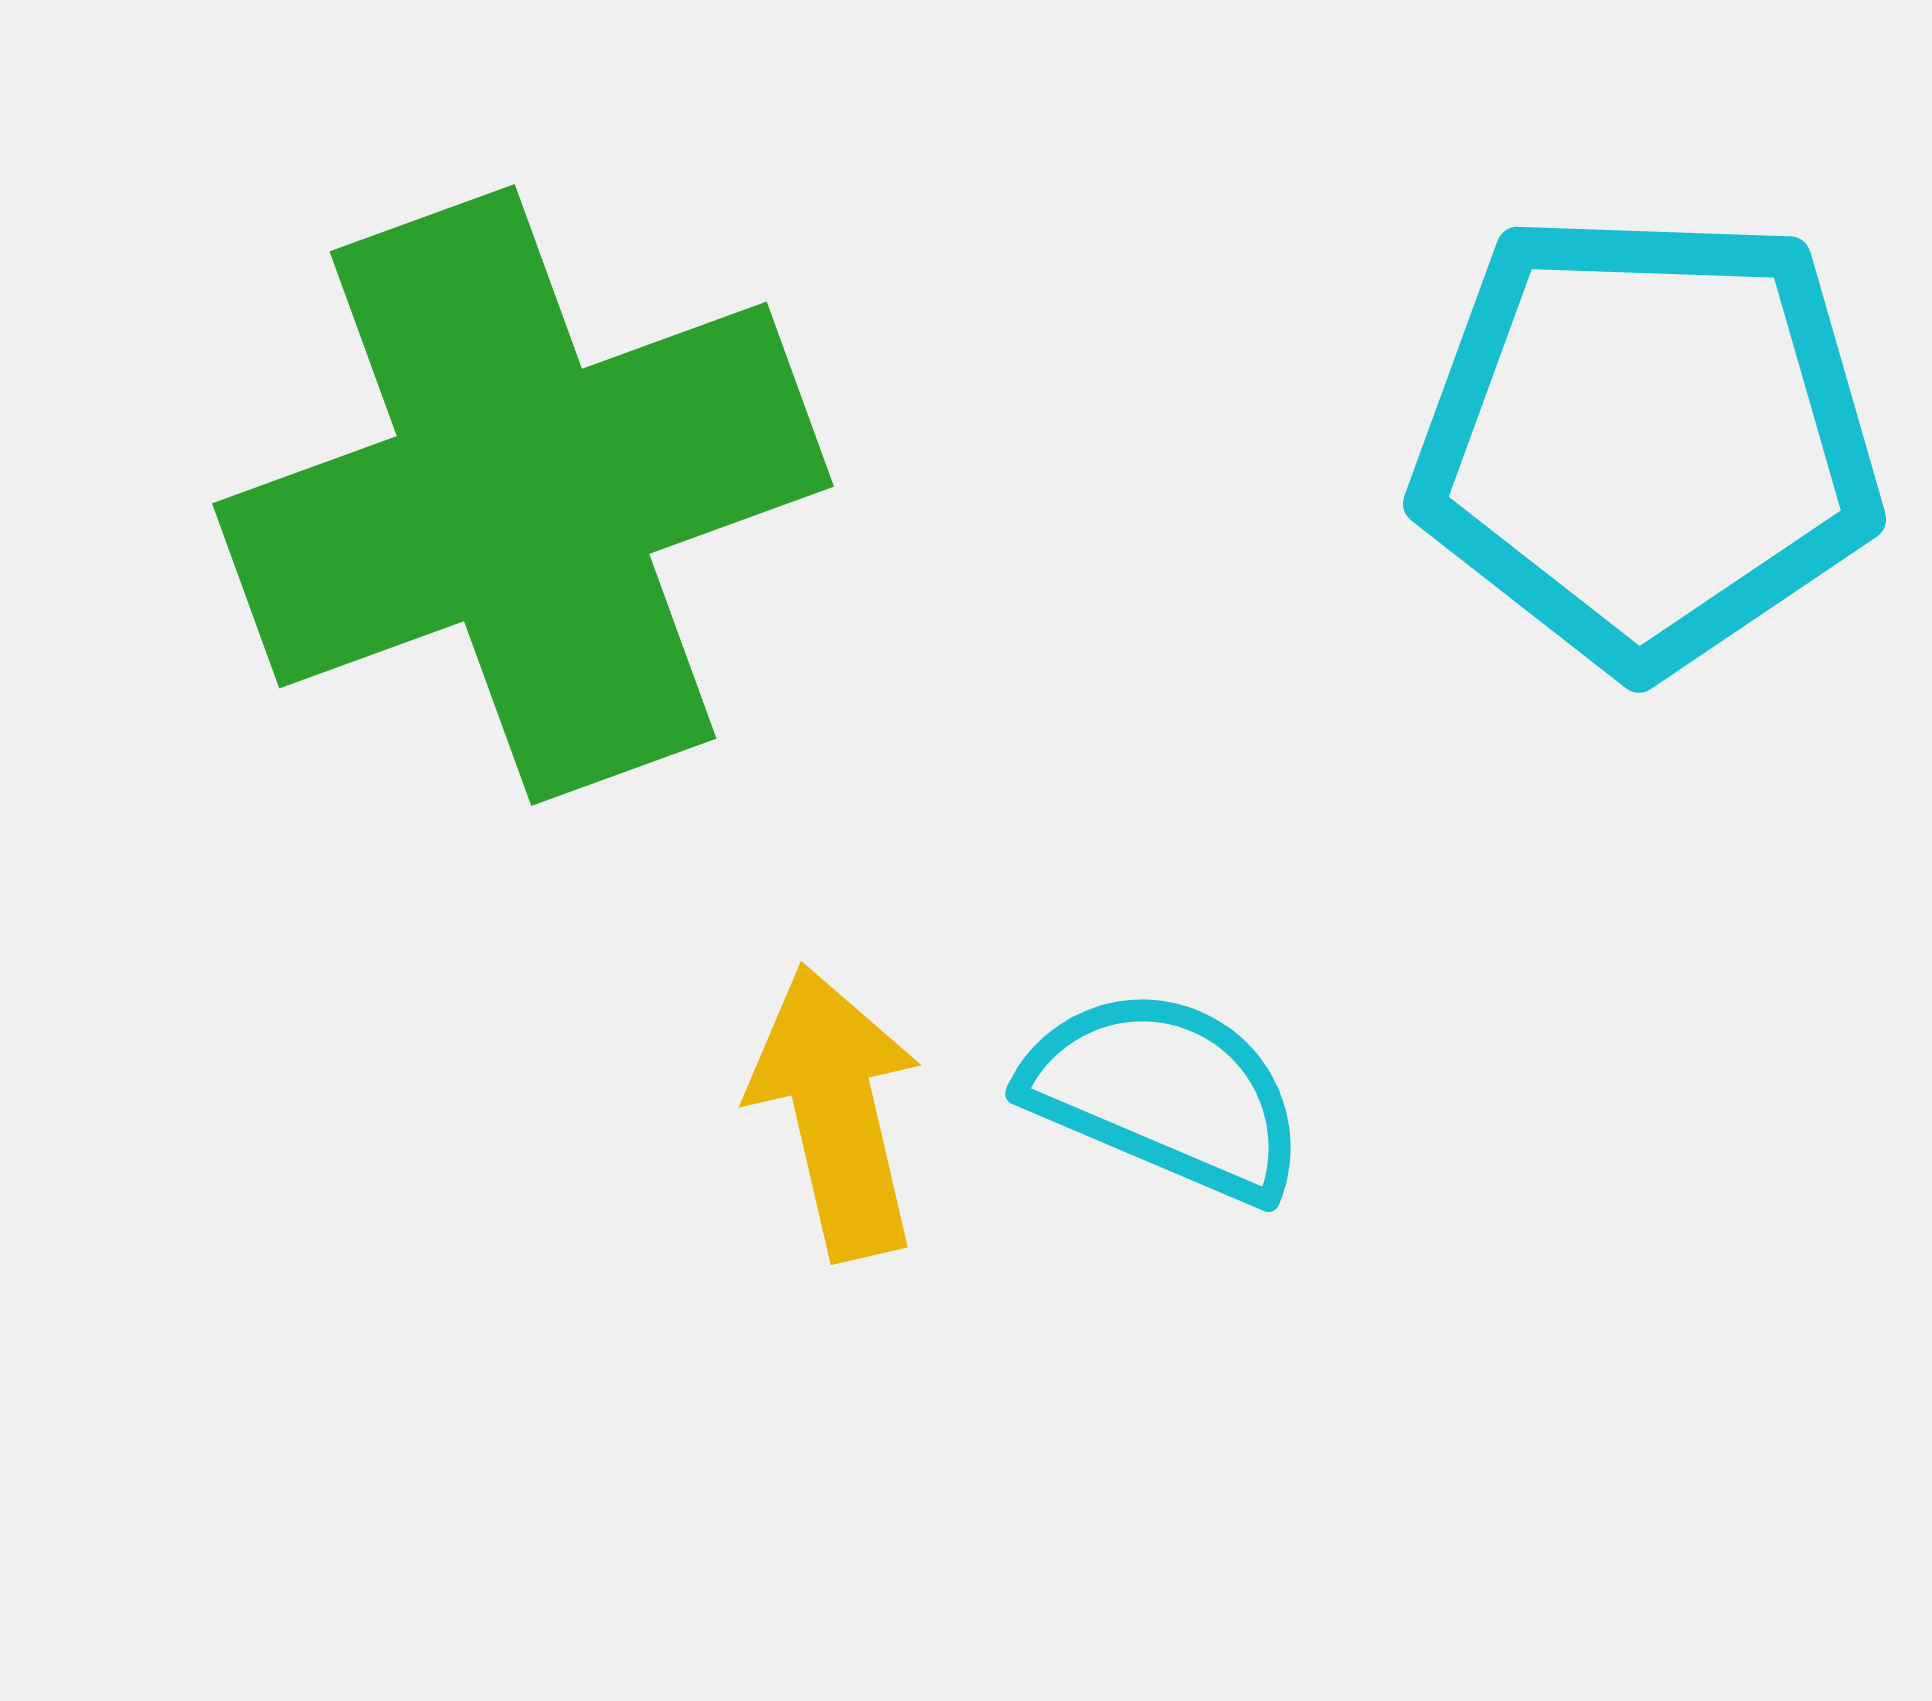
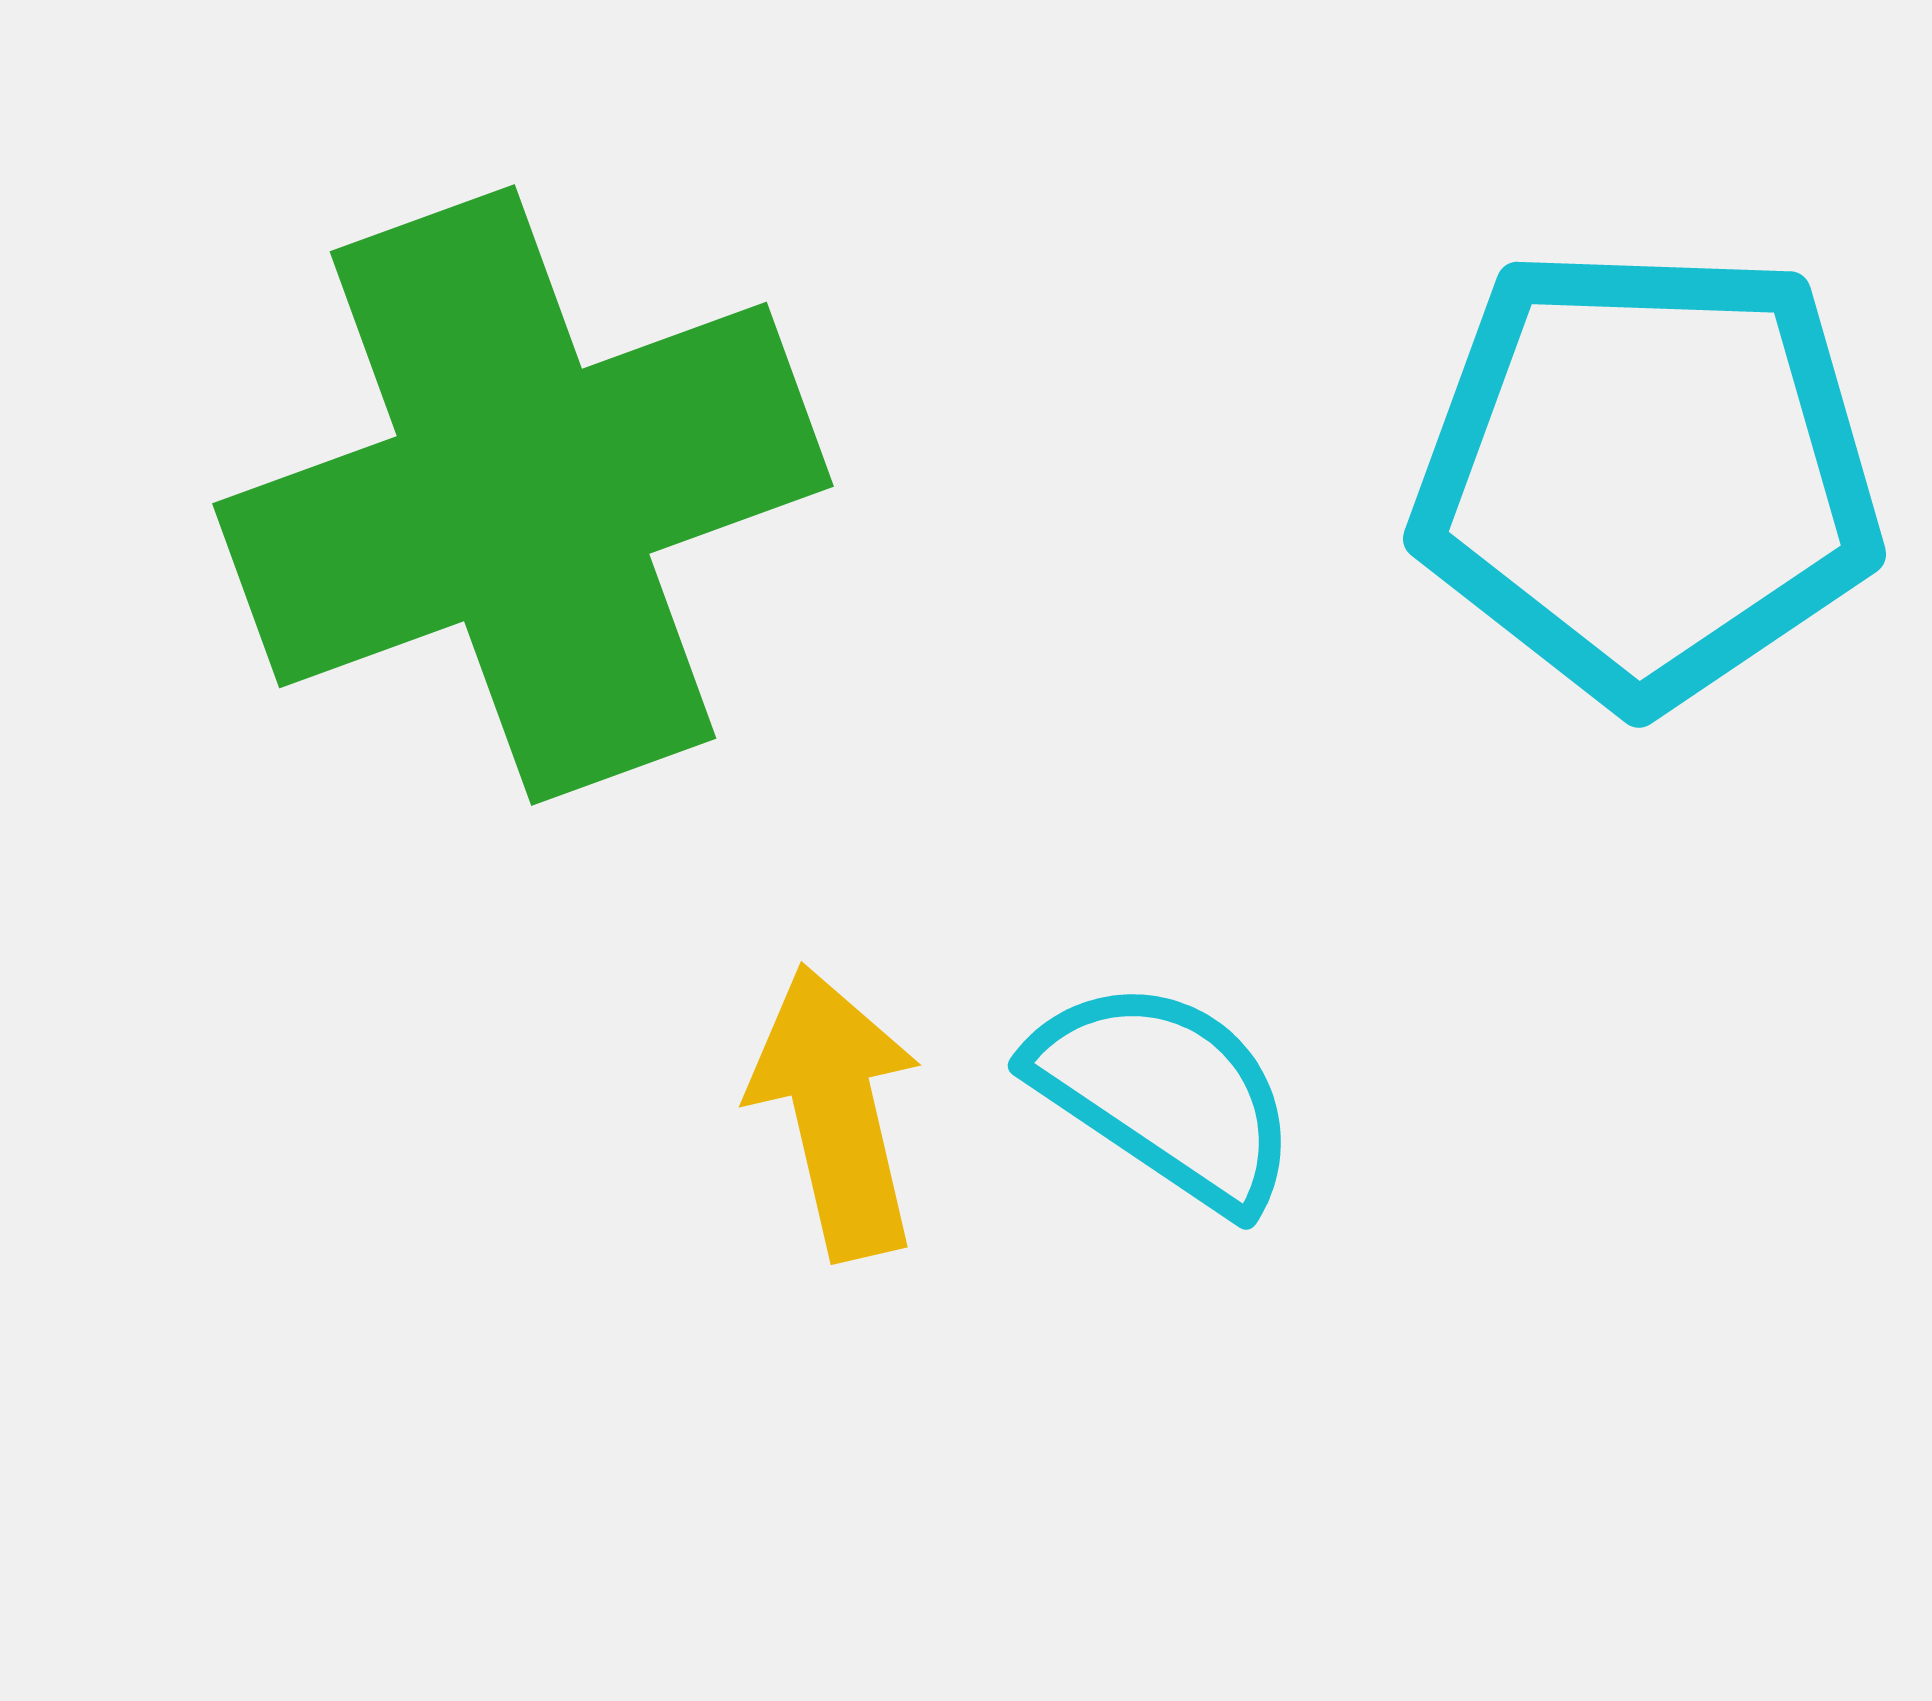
cyan pentagon: moved 35 px down
cyan semicircle: rotated 11 degrees clockwise
